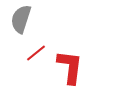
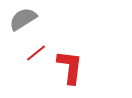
gray semicircle: moved 2 px right; rotated 40 degrees clockwise
